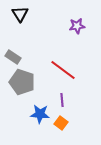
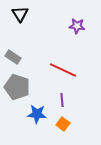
purple star: rotated 14 degrees clockwise
red line: rotated 12 degrees counterclockwise
gray pentagon: moved 5 px left, 5 px down
blue star: moved 3 px left
orange square: moved 2 px right, 1 px down
